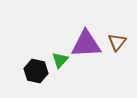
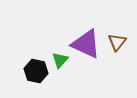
purple triangle: rotated 28 degrees clockwise
